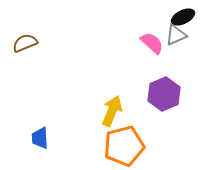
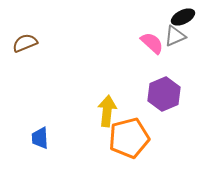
gray triangle: moved 1 px left, 1 px down
yellow arrow: moved 5 px left; rotated 16 degrees counterclockwise
orange pentagon: moved 5 px right, 8 px up
